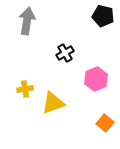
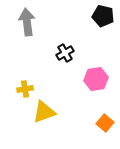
gray arrow: moved 1 px down; rotated 16 degrees counterclockwise
pink hexagon: rotated 15 degrees clockwise
yellow triangle: moved 9 px left, 9 px down
